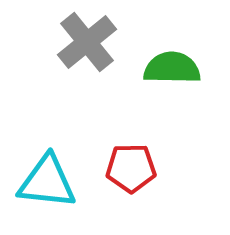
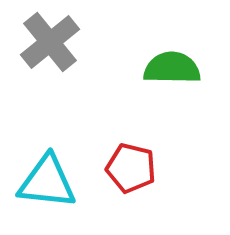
gray cross: moved 37 px left
red pentagon: rotated 15 degrees clockwise
